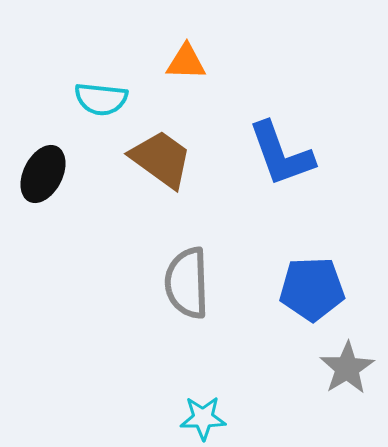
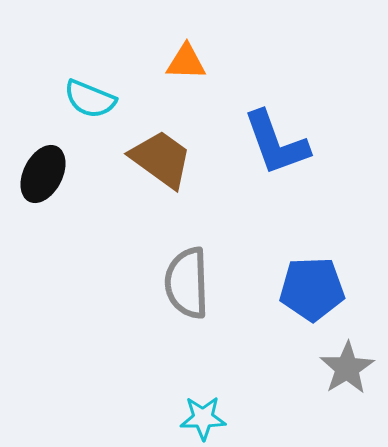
cyan semicircle: moved 11 px left; rotated 16 degrees clockwise
blue L-shape: moved 5 px left, 11 px up
